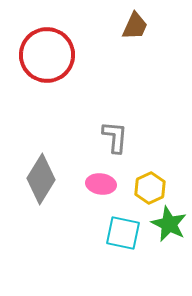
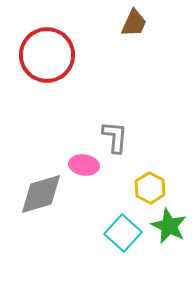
brown trapezoid: moved 1 px left, 3 px up
gray diamond: moved 15 px down; rotated 42 degrees clockwise
pink ellipse: moved 17 px left, 19 px up
yellow hexagon: rotated 8 degrees counterclockwise
green star: moved 2 px down
cyan square: rotated 30 degrees clockwise
